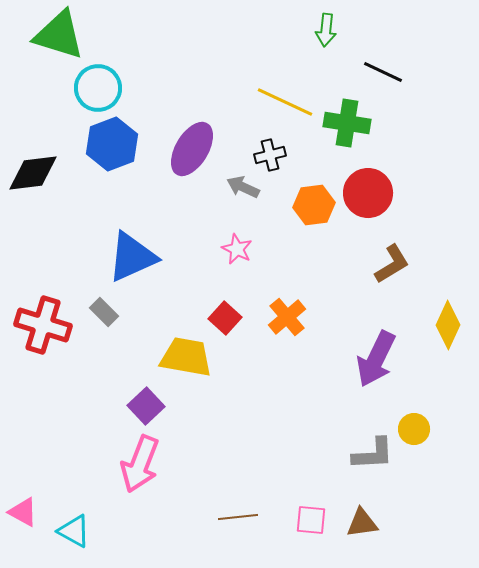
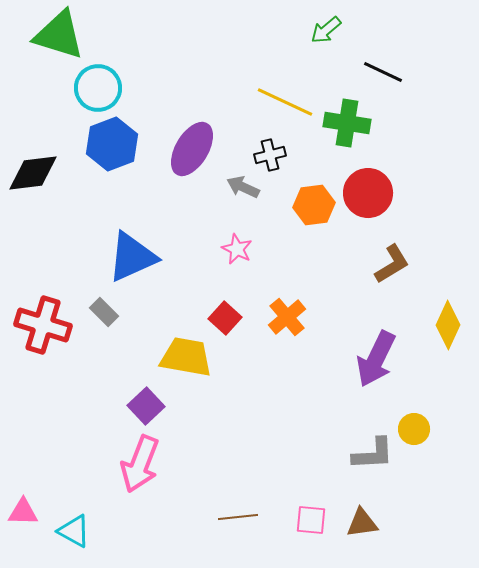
green arrow: rotated 44 degrees clockwise
pink triangle: rotated 28 degrees counterclockwise
